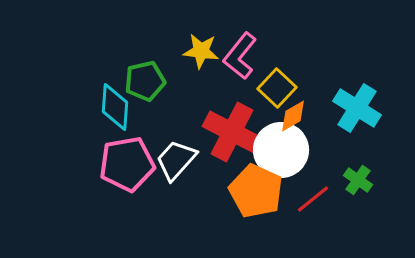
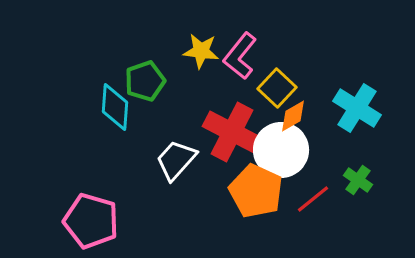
green pentagon: rotated 6 degrees counterclockwise
pink pentagon: moved 36 px left, 57 px down; rotated 26 degrees clockwise
